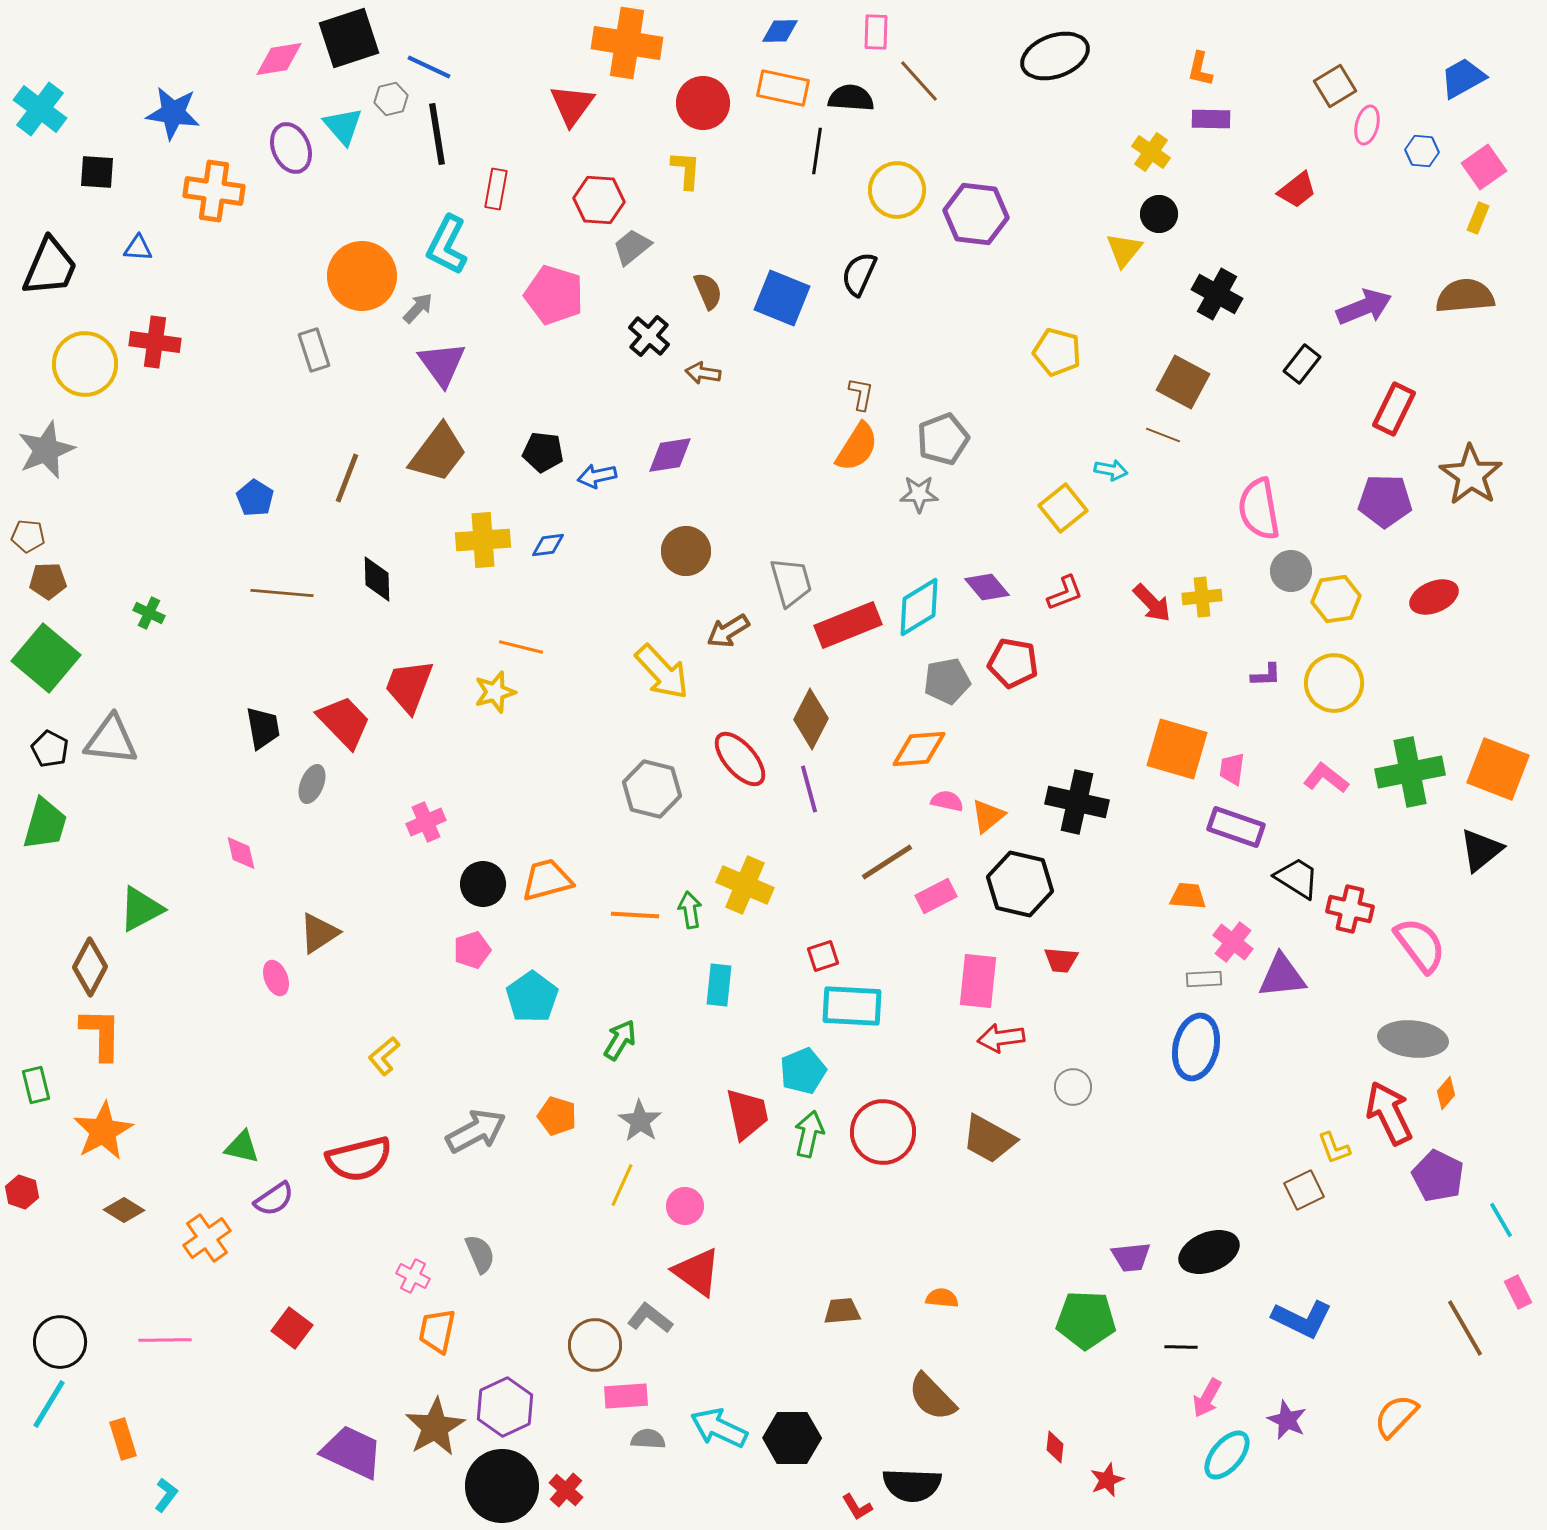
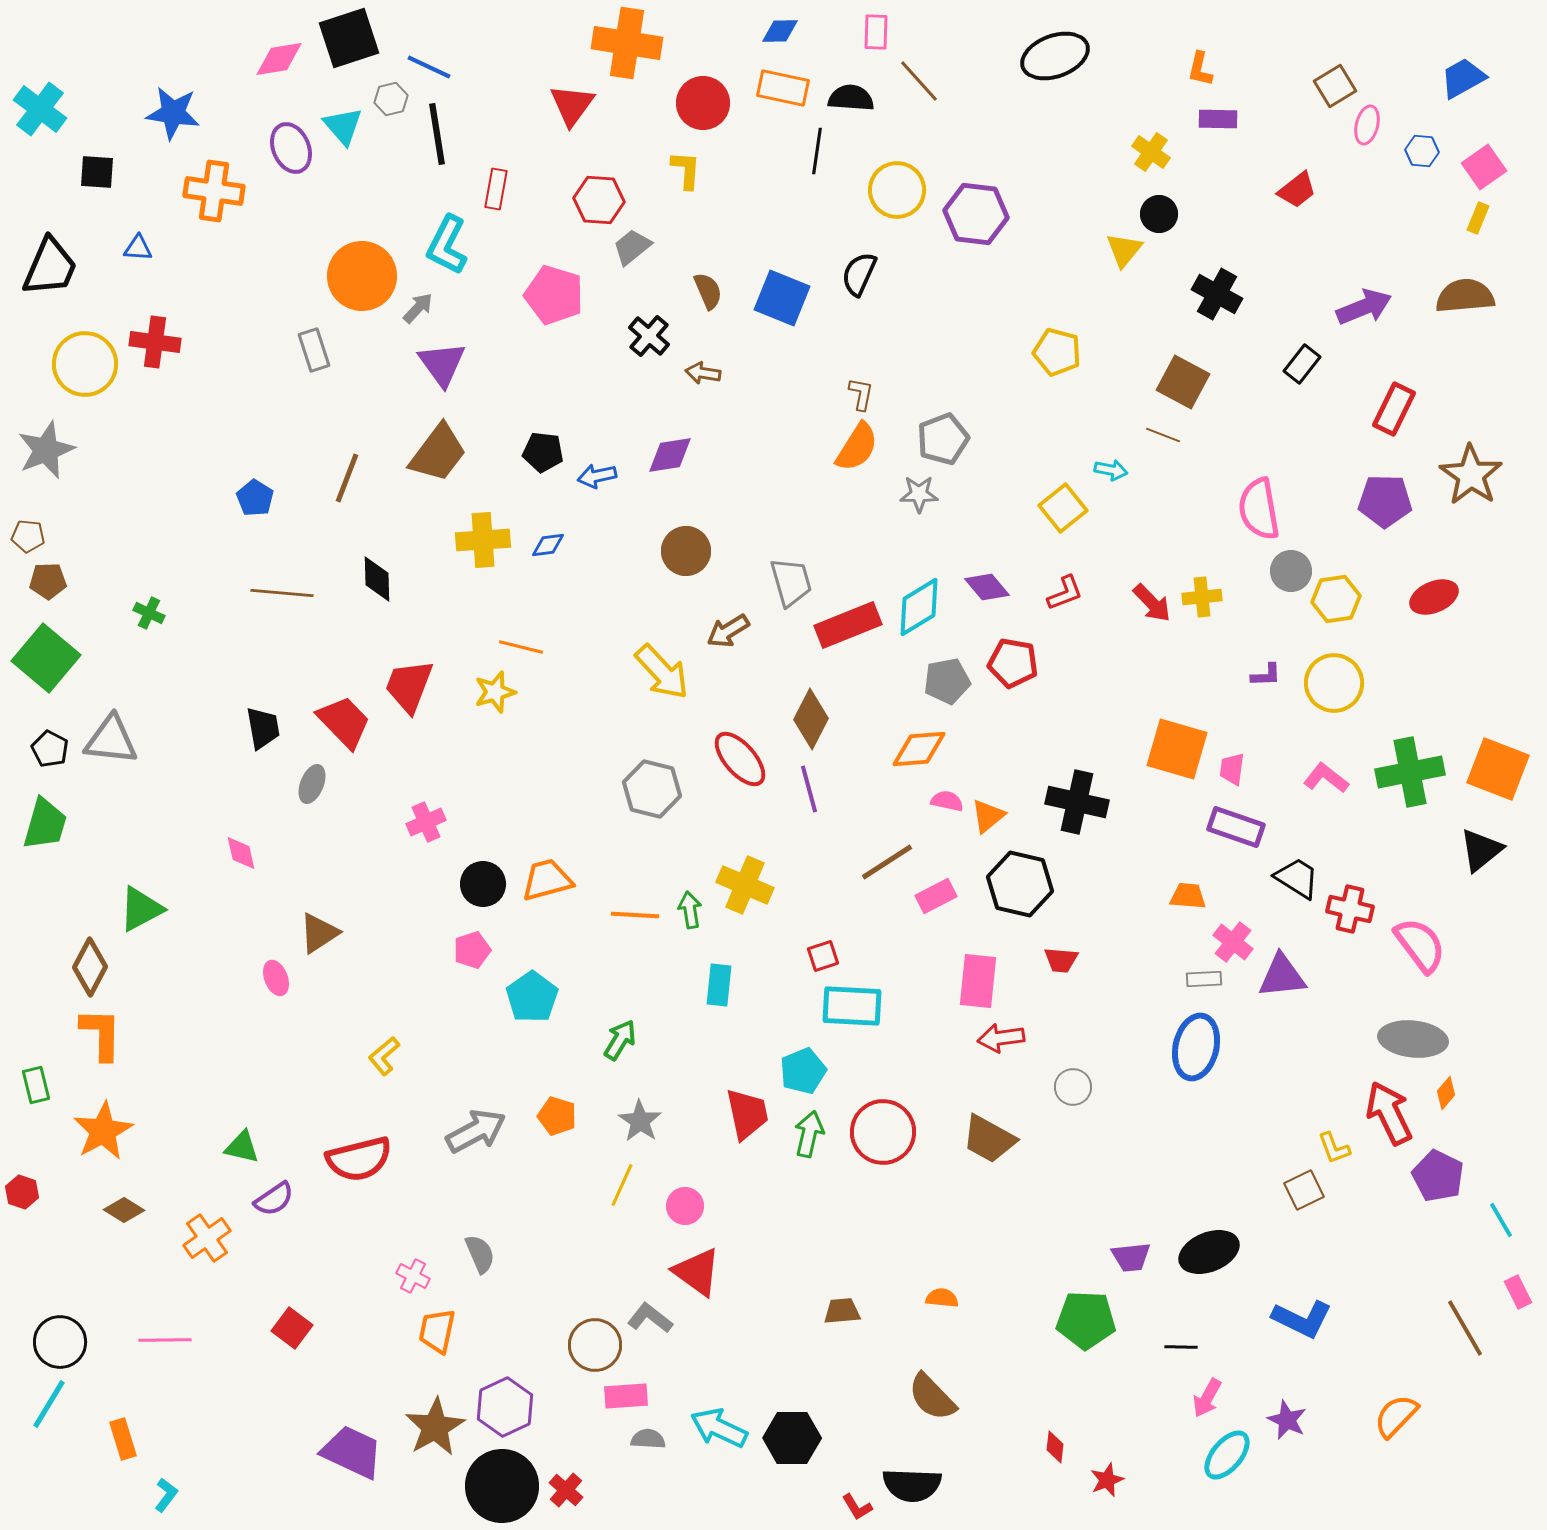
purple rectangle at (1211, 119): moved 7 px right
